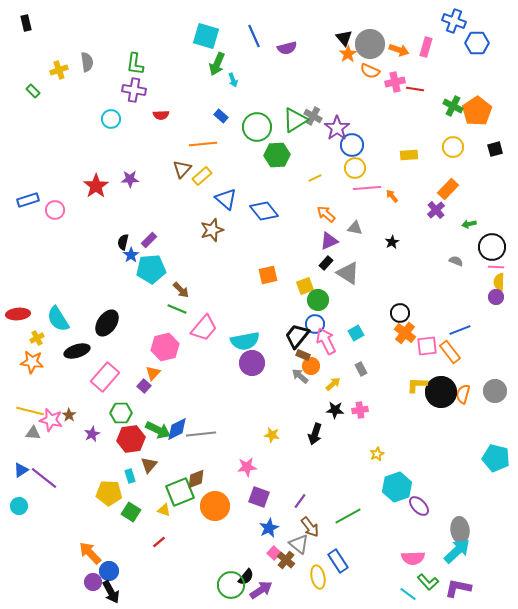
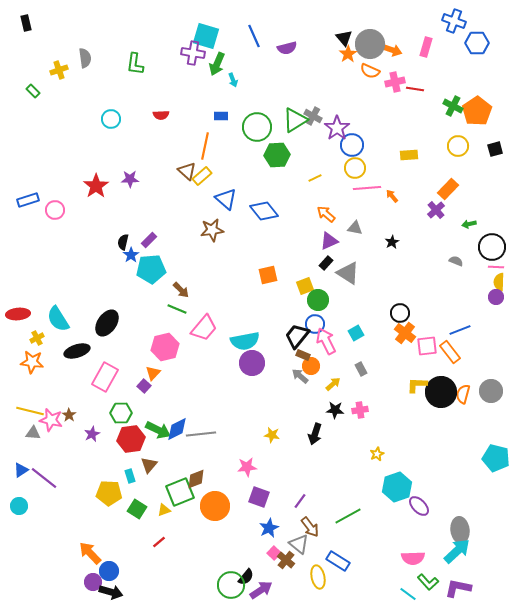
orange arrow at (399, 50): moved 7 px left
gray semicircle at (87, 62): moved 2 px left, 4 px up
purple cross at (134, 90): moved 59 px right, 37 px up
blue rectangle at (221, 116): rotated 40 degrees counterclockwise
orange line at (203, 144): moved 2 px right, 2 px down; rotated 72 degrees counterclockwise
yellow circle at (453, 147): moved 5 px right, 1 px up
brown triangle at (182, 169): moved 5 px right, 2 px down; rotated 30 degrees counterclockwise
brown star at (212, 230): rotated 10 degrees clockwise
pink rectangle at (105, 377): rotated 12 degrees counterclockwise
gray circle at (495, 391): moved 4 px left
yellow triangle at (164, 510): rotated 40 degrees counterclockwise
green square at (131, 512): moved 6 px right, 3 px up
blue rectangle at (338, 561): rotated 25 degrees counterclockwise
black arrow at (111, 592): rotated 45 degrees counterclockwise
